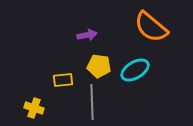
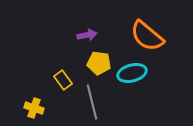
orange semicircle: moved 4 px left, 9 px down
yellow pentagon: moved 3 px up
cyan ellipse: moved 3 px left, 3 px down; rotated 16 degrees clockwise
yellow rectangle: rotated 60 degrees clockwise
gray line: rotated 12 degrees counterclockwise
